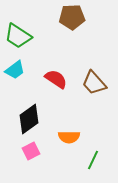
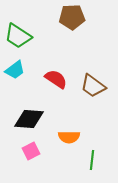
brown trapezoid: moved 1 px left, 3 px down; rotated 12 degrees counterclockwise
black diamond: rotated 40 degrees clockwise
green line: moved 1 px left; rotated 18 degrees counterclockwise
